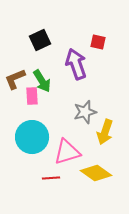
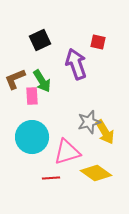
gray star: moved 4 px right, 10 px down
yellow arrow: rotated 50 degrees counterclockwise
